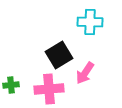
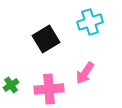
cyan cross: rotated 20 degrees counterclockwise
black square: moved 13 px left, 16 px up
green cross: rotated 28 degrees counterclockwise
